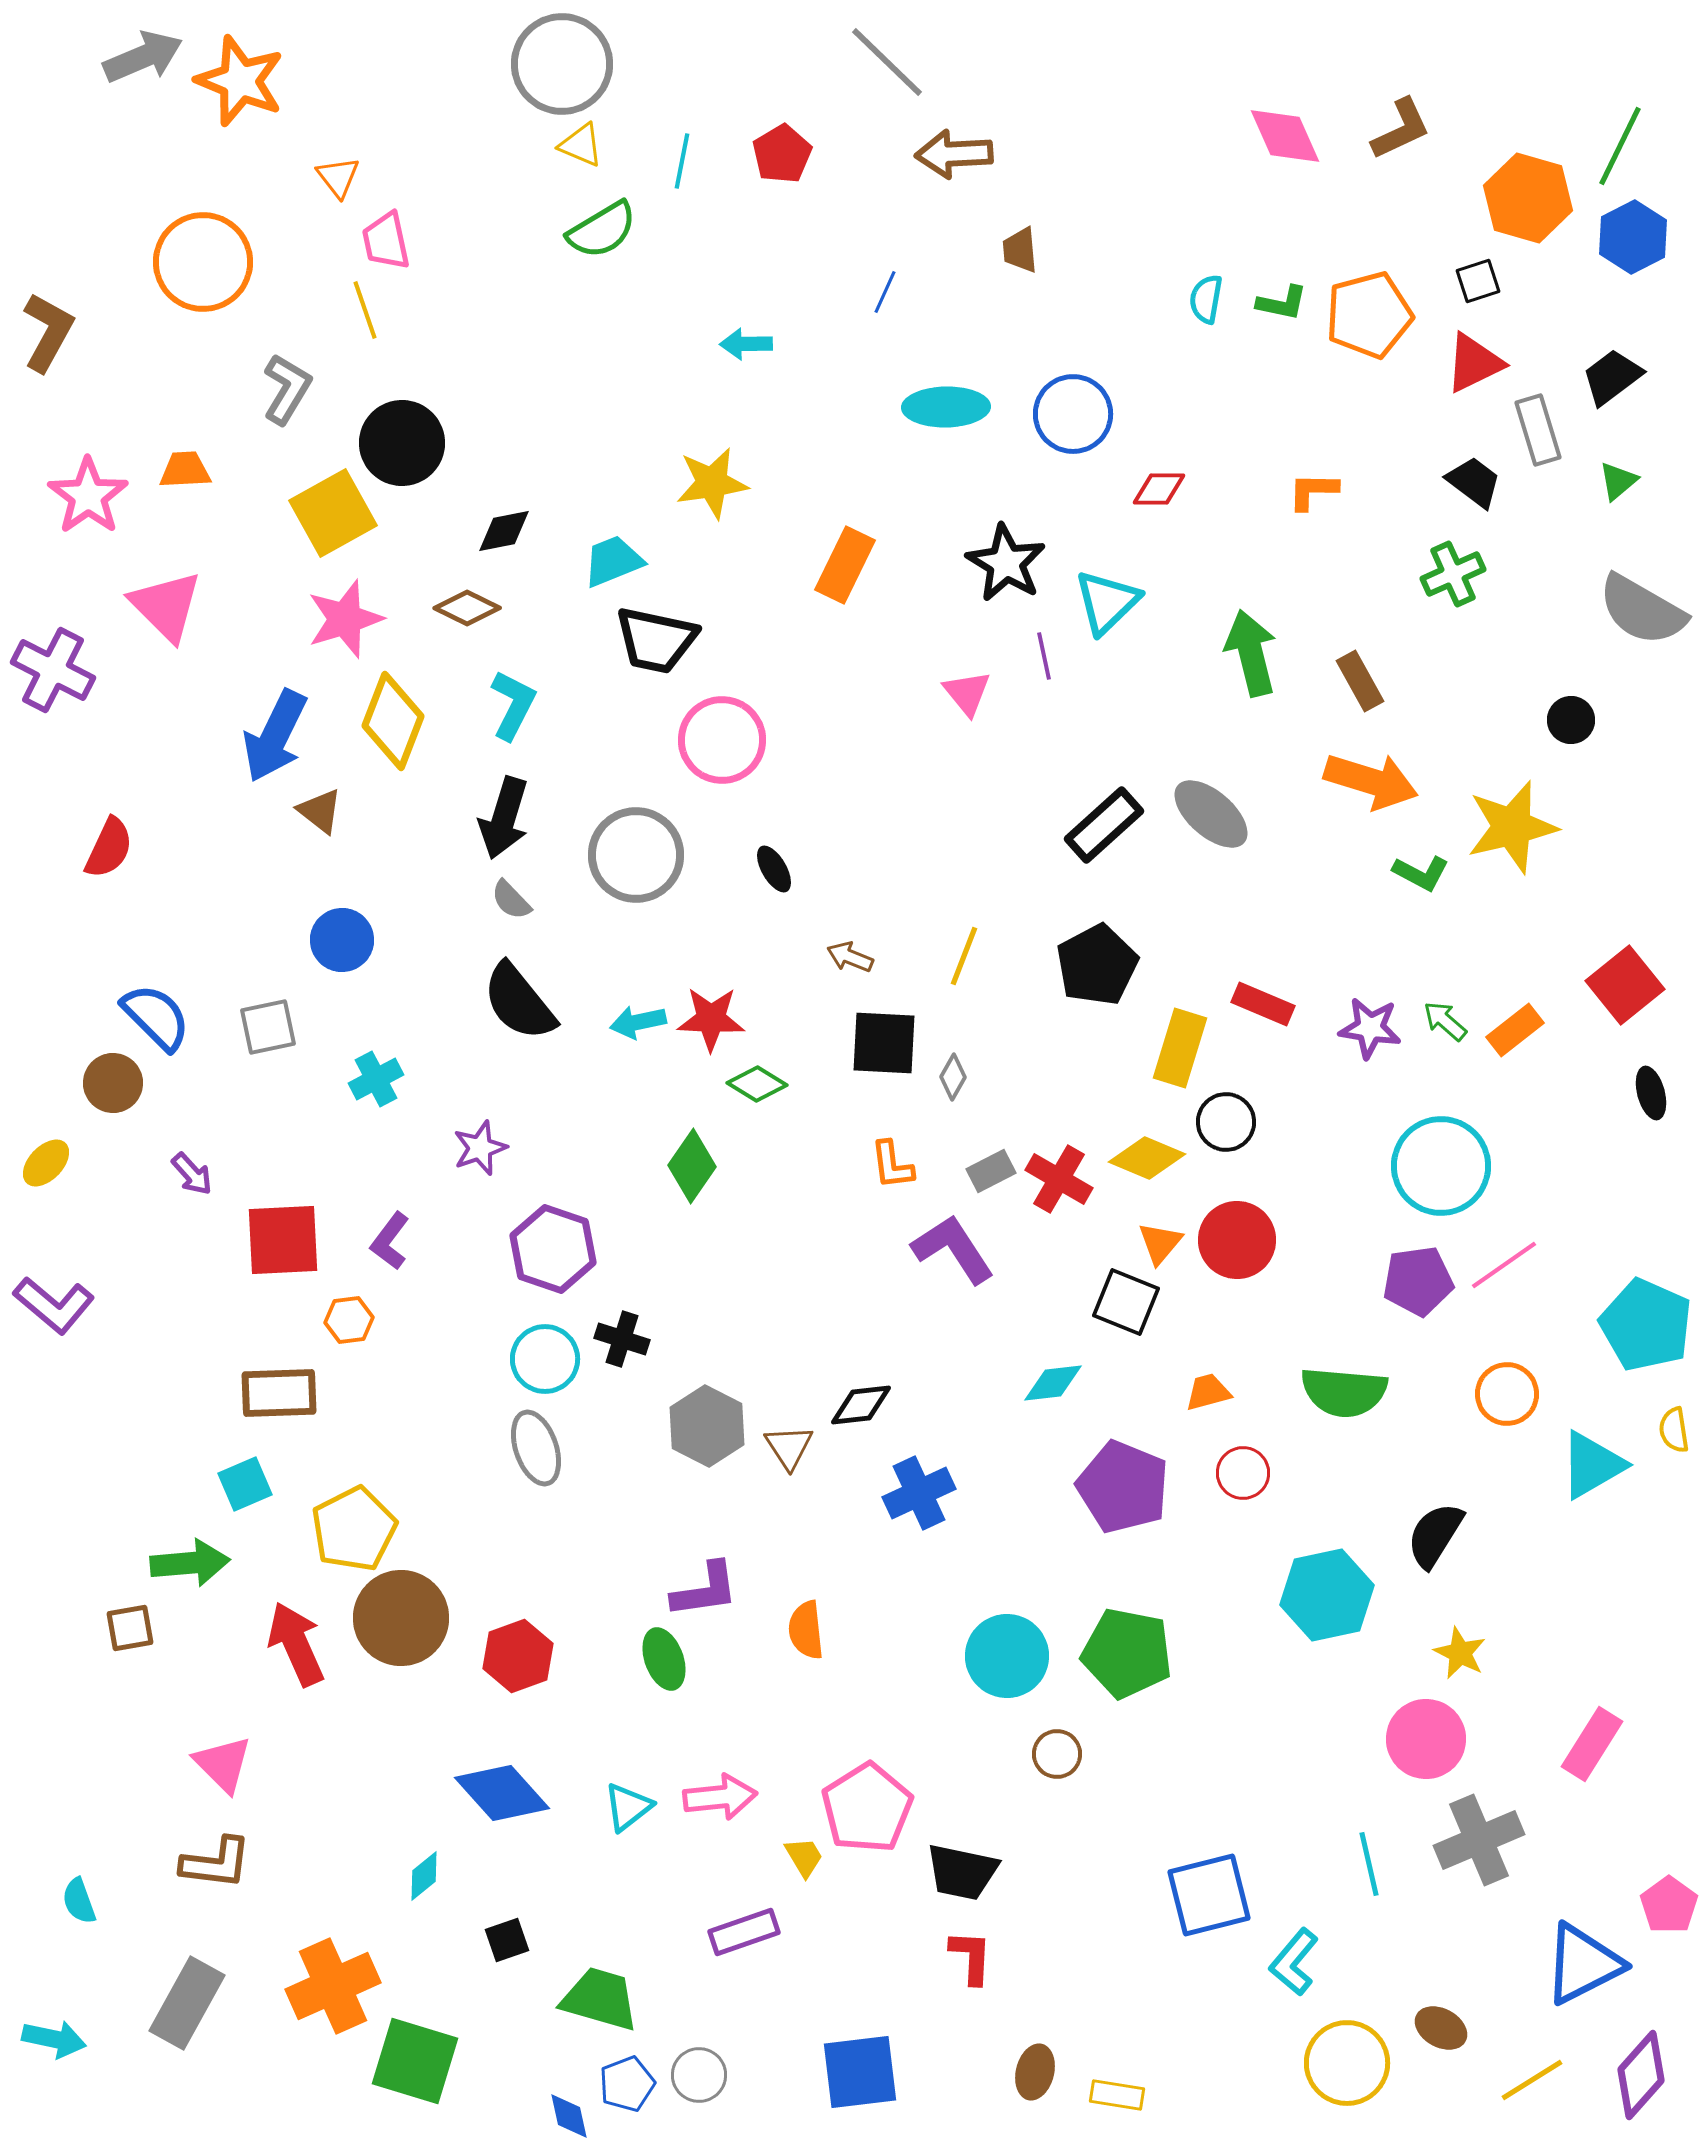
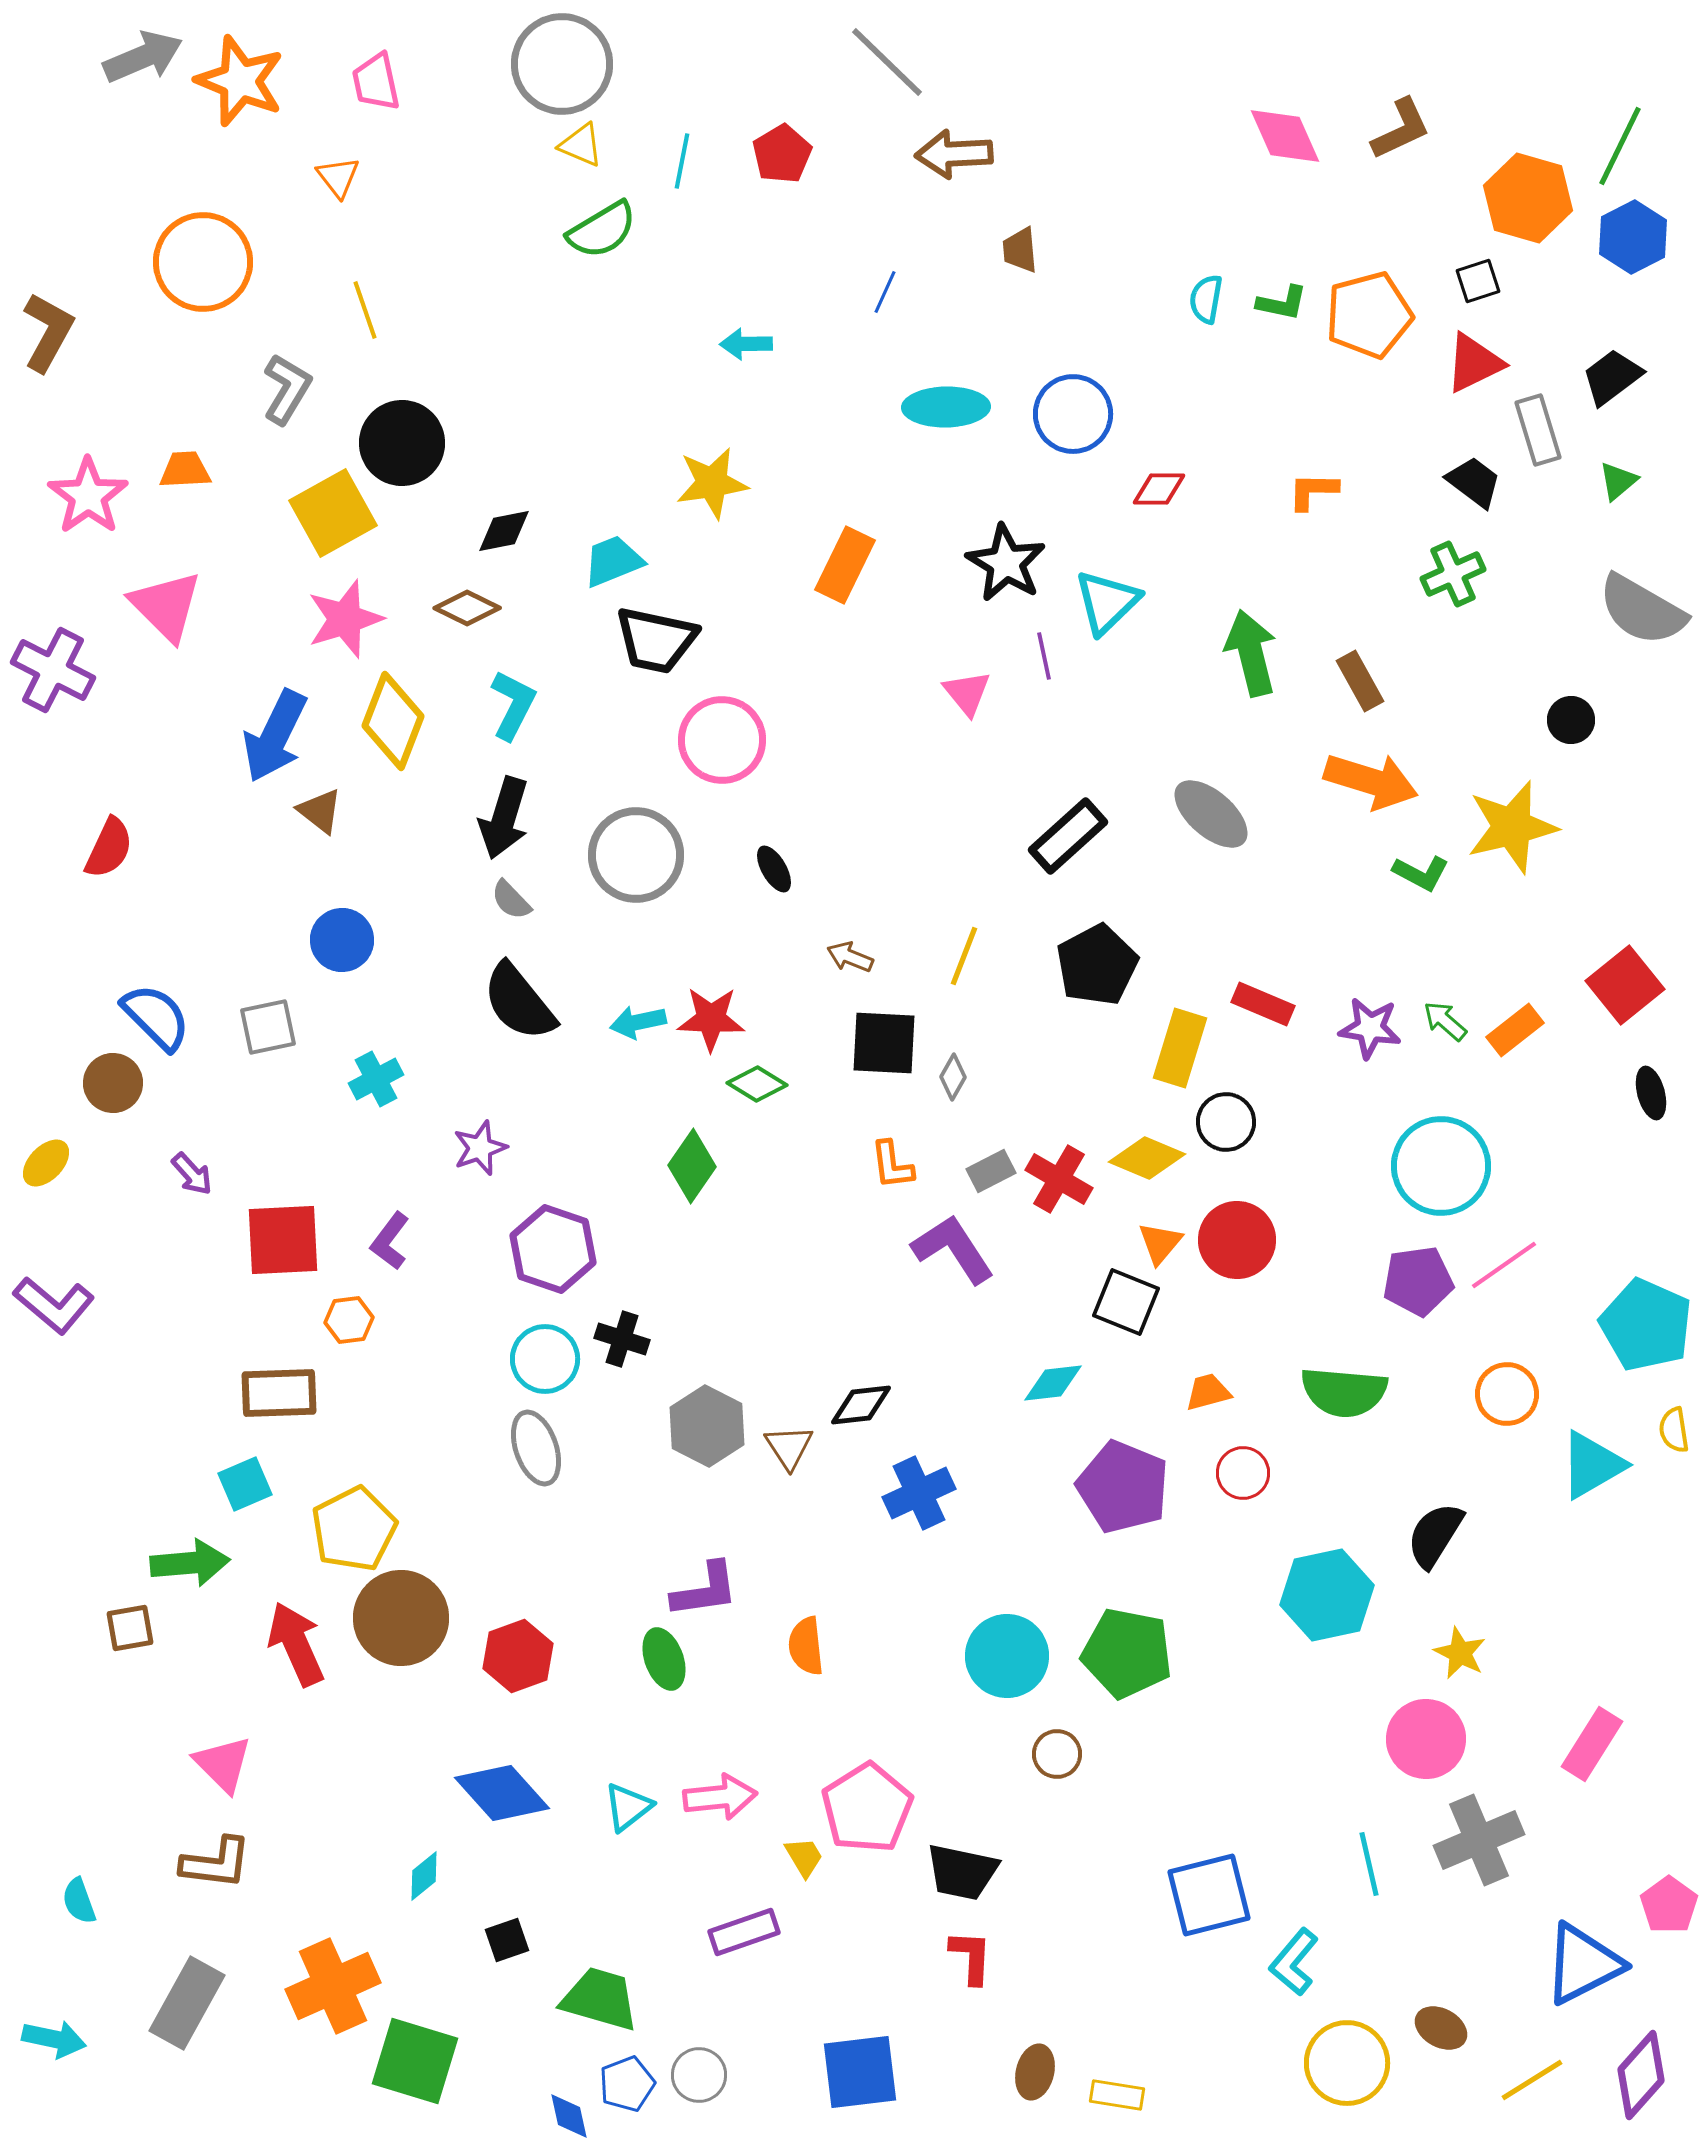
pink trapezoid at (386, 241): moved 10 px left, 159 px up
black rectangle at (1104, 825): moved 36 px left, 11 px down
orange semicircle at (806, 1630): moved 16 px down
